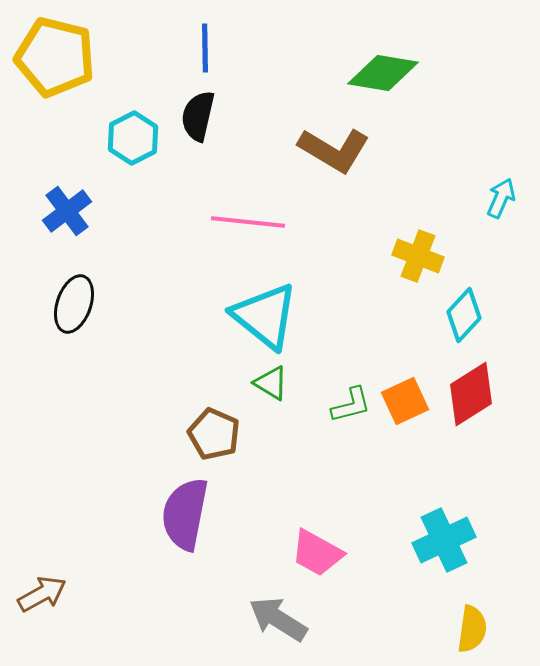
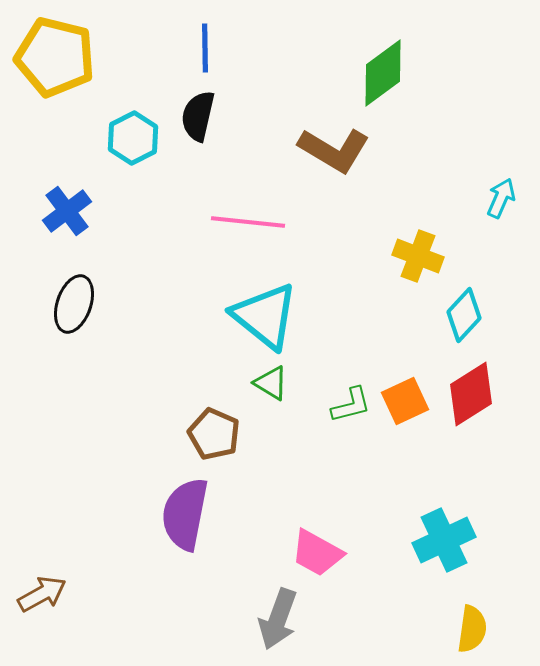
green diamond: rotated 46 degrees counterclockwise
gray arrow: rotated 102 degrees counterclockwise
